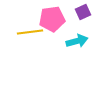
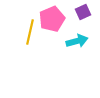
pink pentagon: rotated 15 degrees counterclockwise
yellow line: rotated 70 degrees counterclockwise
